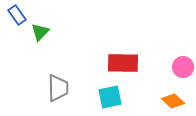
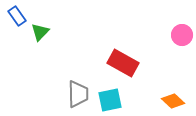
blue rectangle: moved 1 px down
red rectangle: rotated 28 degrees clockwise
pink circle: moved 1 px left, 32 px up
gray trapezoid: moved 20 px right, 6 px down
cyan square: moved 3 px down
